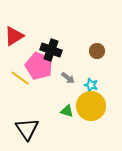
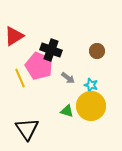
yellow line: rotated 30 degrees clockwise
